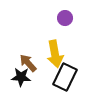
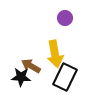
brown arrow: moved 3 px right, 3 px down; rotated 18 degrees counterclockwise
